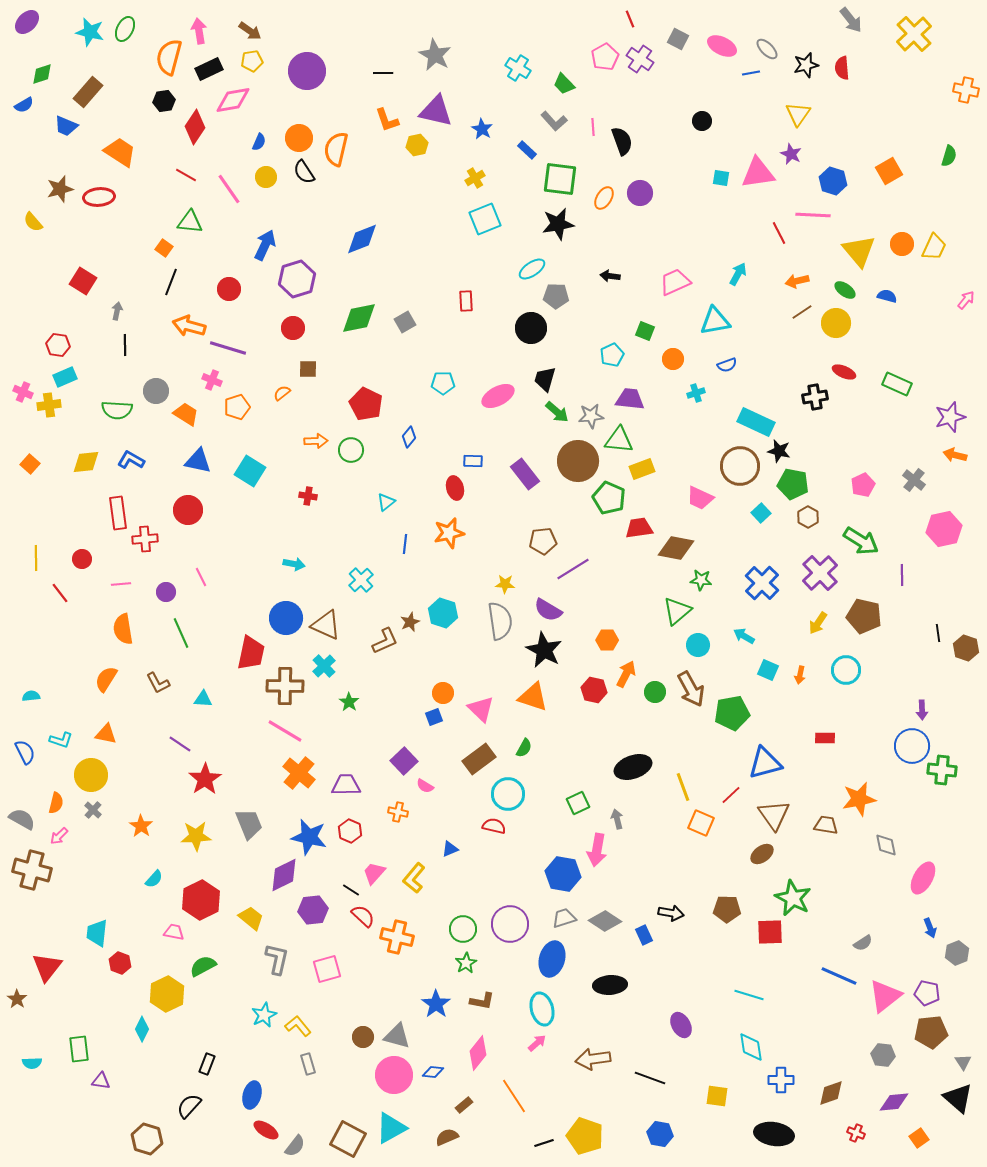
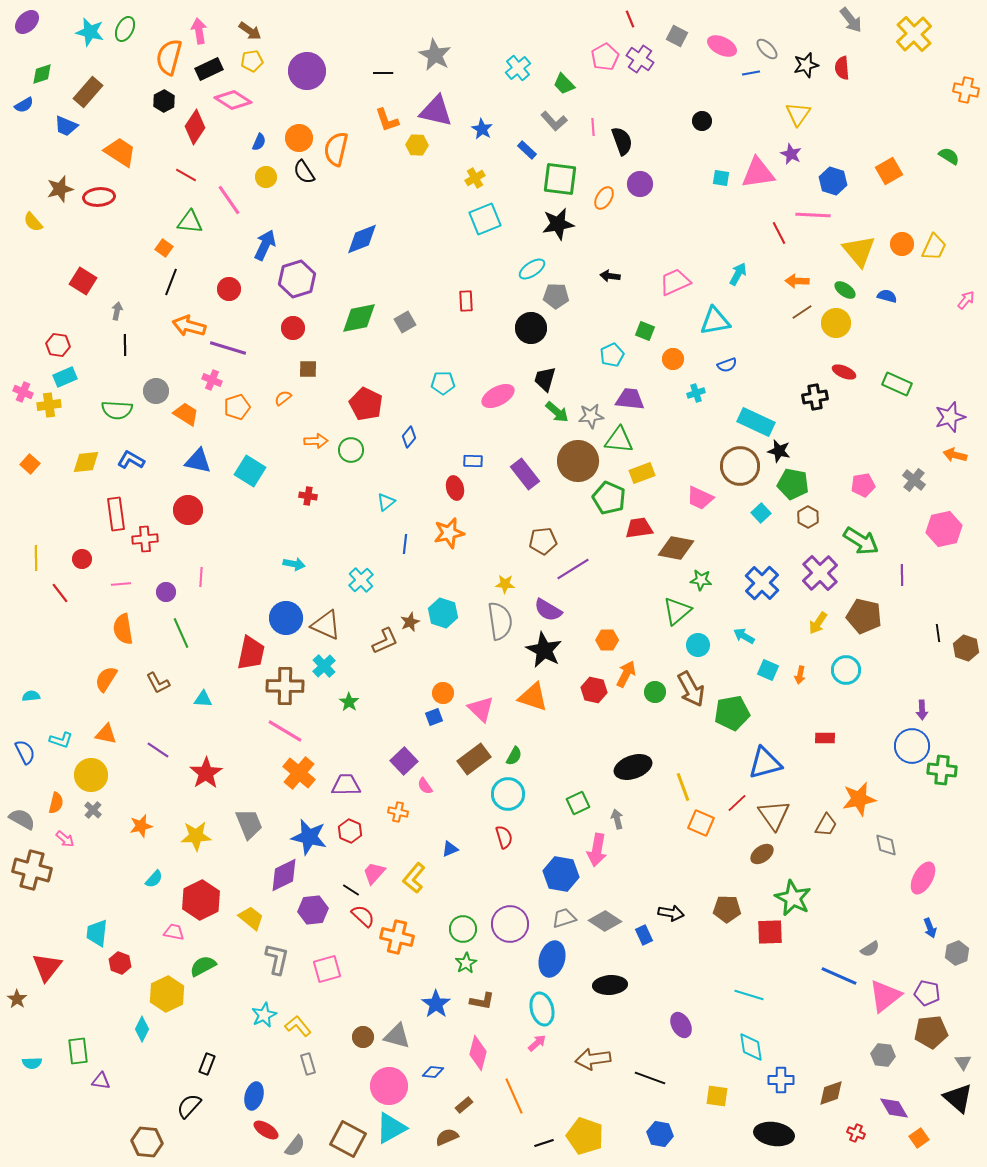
gray square at (678, 39): moved 1 px left, 3 px up
cyan cross at (518, 68): rotated 20 degrees clockwise
pink diamond at (233, 100): rotated 42 degrees clockwise
black hexagon at (164, 101): rotated 20 degrees counterclockwise
yellow hexagon at (417, 145): rotated 15 degrees clockwise
green semicircle at (949, 156): rotated 75 degrees counterclockwise
pink line at (229, 189): moved 11 px down
purple circle at (640, 193): moved 9 px up
orange arrow at (797, 281): rotated 15 degrees clockwise
orange semicircle at (282, 393): moved 1 px right, 5 px down
yellow rectangle at (642, 469): moved 4 px down
pink pentagon at (863, 485): rotated 15 degrees clockwise
red rectangle at (118, 513): moved 2 px left, 1 px down
pink line at (201, 577): rotated 30 degrees clockwise
purple line at (180, 744): moved 22 px left, 6 px down
green semicircle at (524, 748): moved 10 px left, 8 px down
brown rectangle at (479, 759): moved 5 px left
red star at (205, 779): moved 1 px right, 6 px up
pink semicircle at (425, 786): rotated 24 degrees clockwise
red line at (731, 795): moved 6 px right, 8 px down
brown trapezoid at (826, 825): rotated 110 degrees clockwise
orange star at (141, 826): rotated 25 degrees clockwise
red semicircle at (494, 826): moved 10 px right, 11 px down; rotated 60 degrees clockwise
pink arrow at (59, 836): moved 6 px right, 3 px down; rotated 96 degrees counterclockwise
blue hexagon at (563, 874): moved 2 px left
gray semicircle at (863, 943): moved 7 px right, 6 px down
green rectangle at (79, 1049): moved 1 px left, 2 px down
pink diamond at (478, 1053): rotated 24 degrees counterclockwise
pink circle at (394, 1075): moved 5 px left, 11 px down
blue ellipse at (252, 1095): moved 2 px right, 1 px down
orange line at (514, 1096): rotated 9 degrees clockwise
purple diamond at (894, 1102): moved 6 px down; rotated 64 degrees clockwise
brown hexagon at (147, 1139): moved 3 px down; rotated 12 degrees counterclockwise
